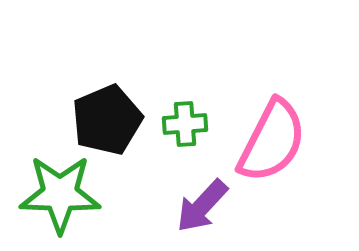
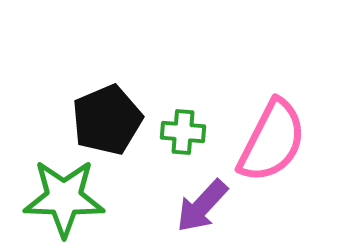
green cross: moved 2 px left, 8 px down; rotated 9 degrees clockwise
green star: moved 4 px right, 4 px down
